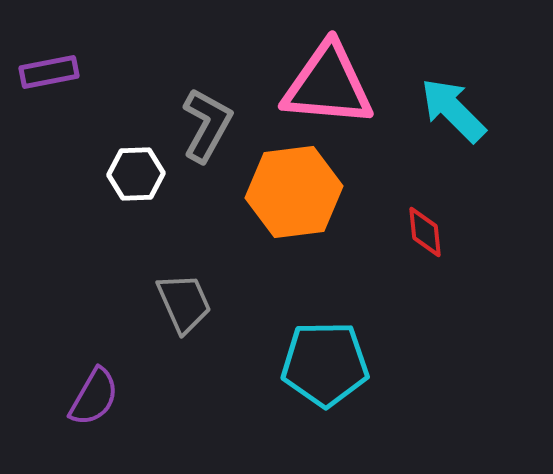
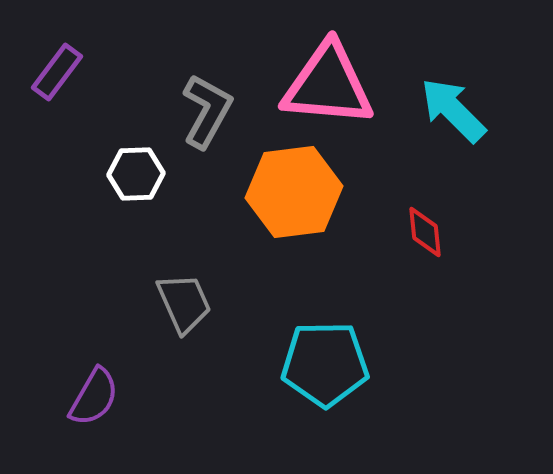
purple rectangle: moved 8 px right; rotated 42 degrees counterclockwise
gray L-shape: moved 14 px up
